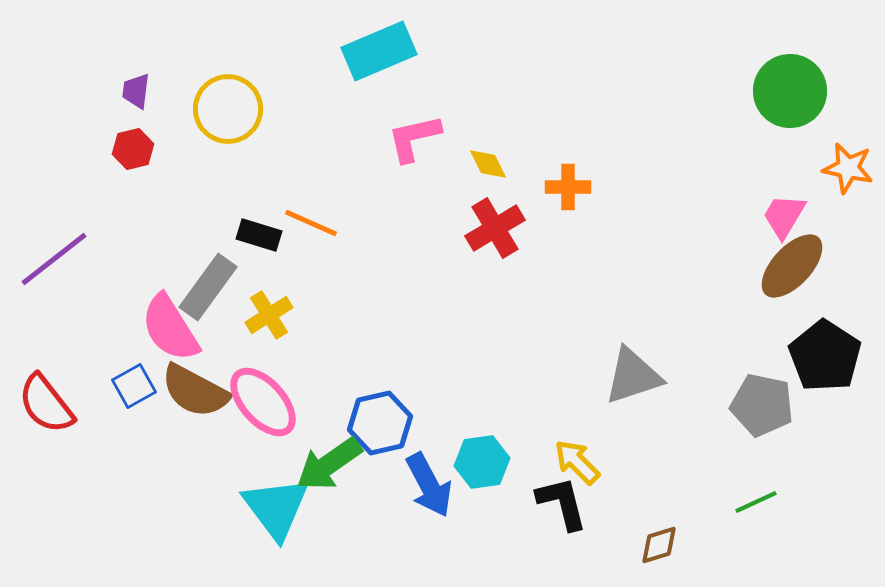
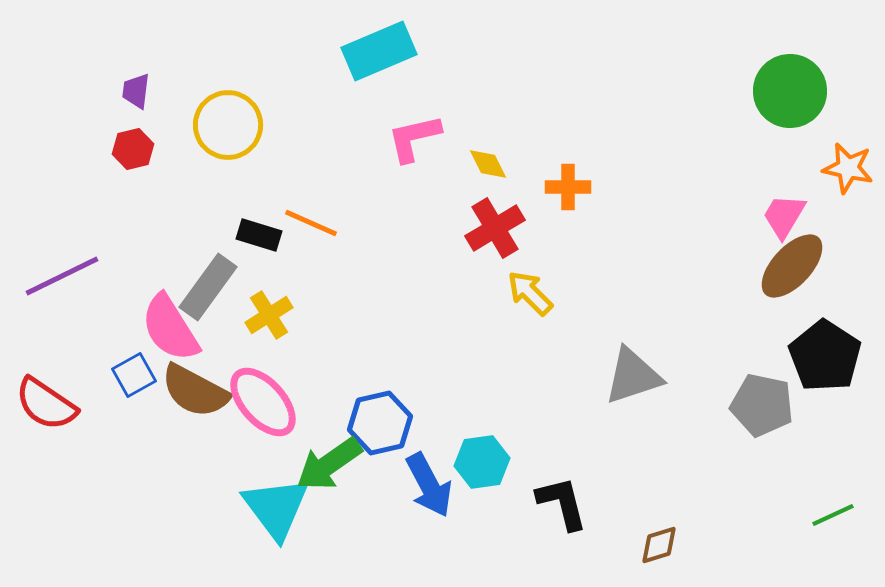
yellow circle: moved 16 px down
purple line: moved 8 px right, 17 px down; rotated 12 degrees clockwise
blue square: moved 11 px up
red semicircle: rotated 18 degrees counterclockwise
yellow arrow: moved 47 px left, 169 px up
green line: moved 77 px right, 13 px down
